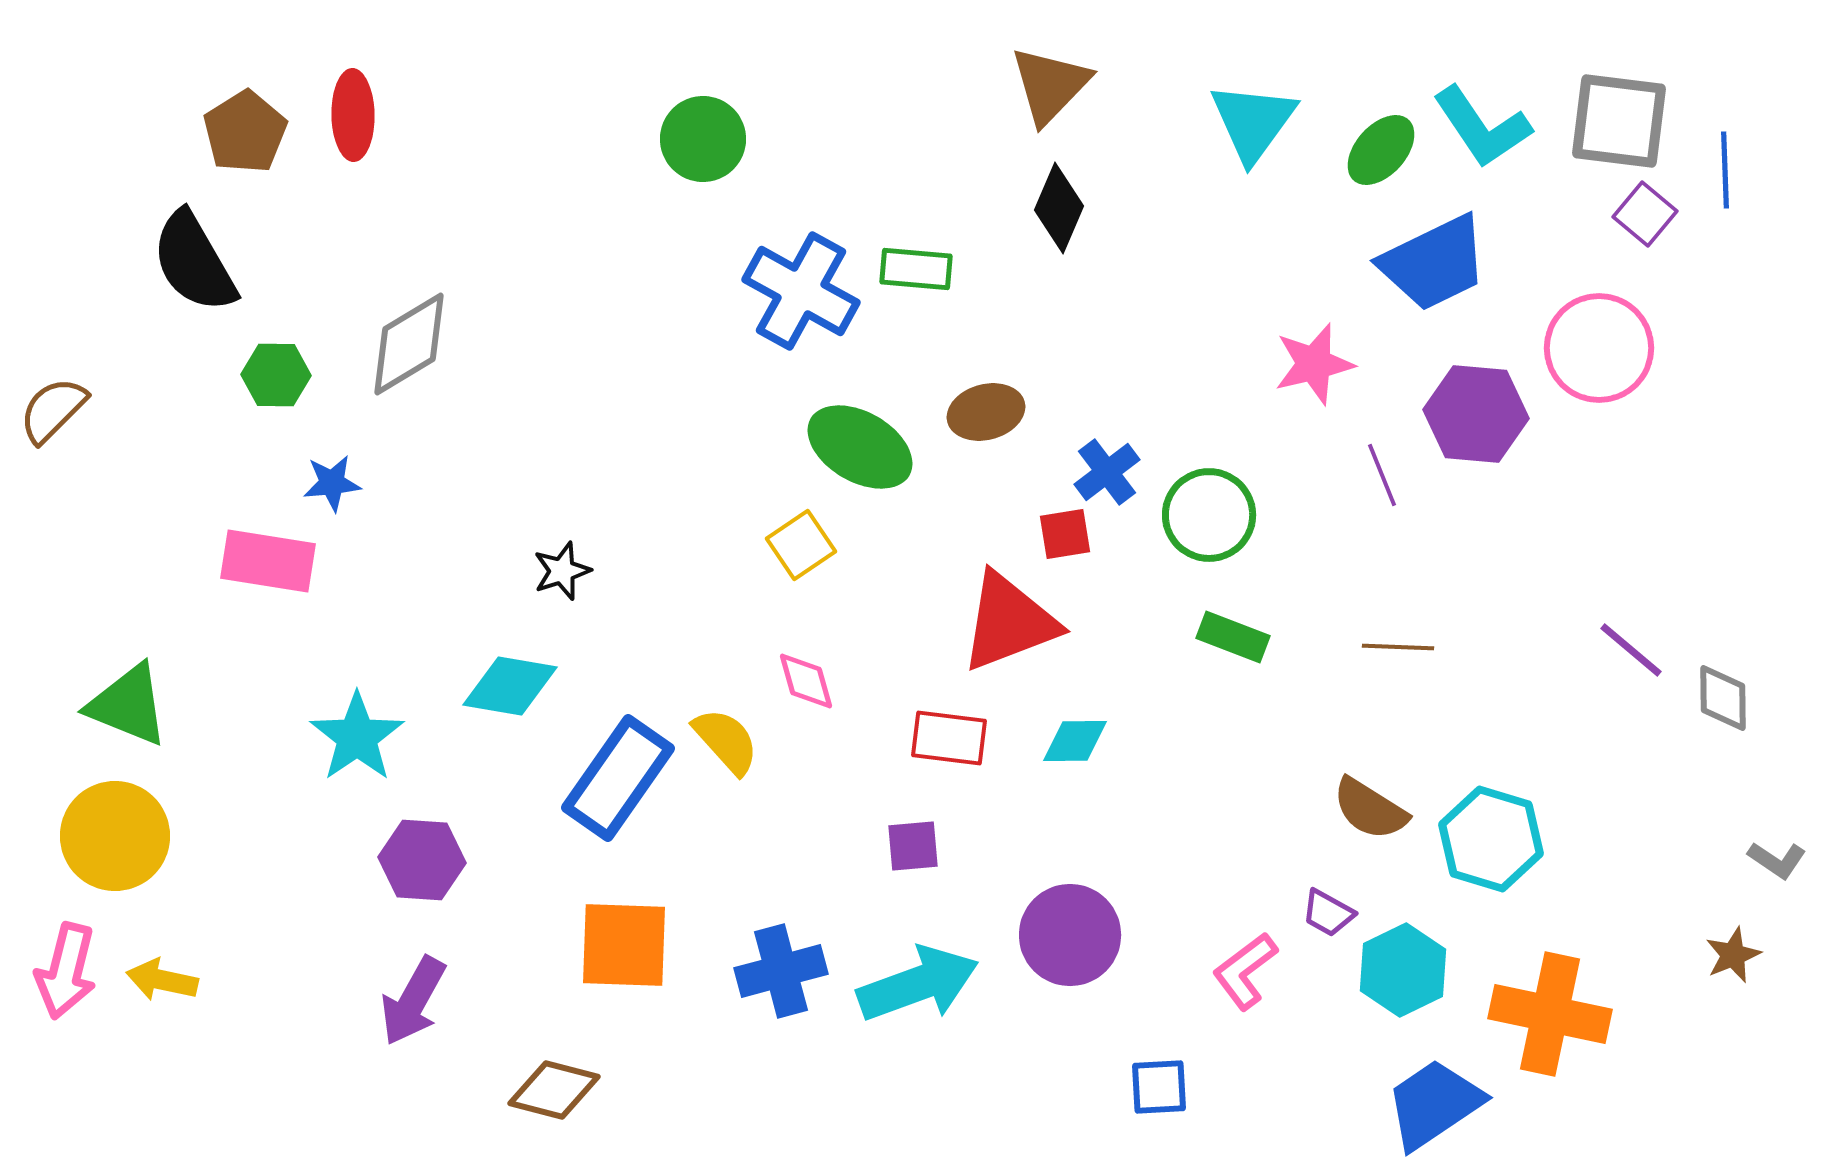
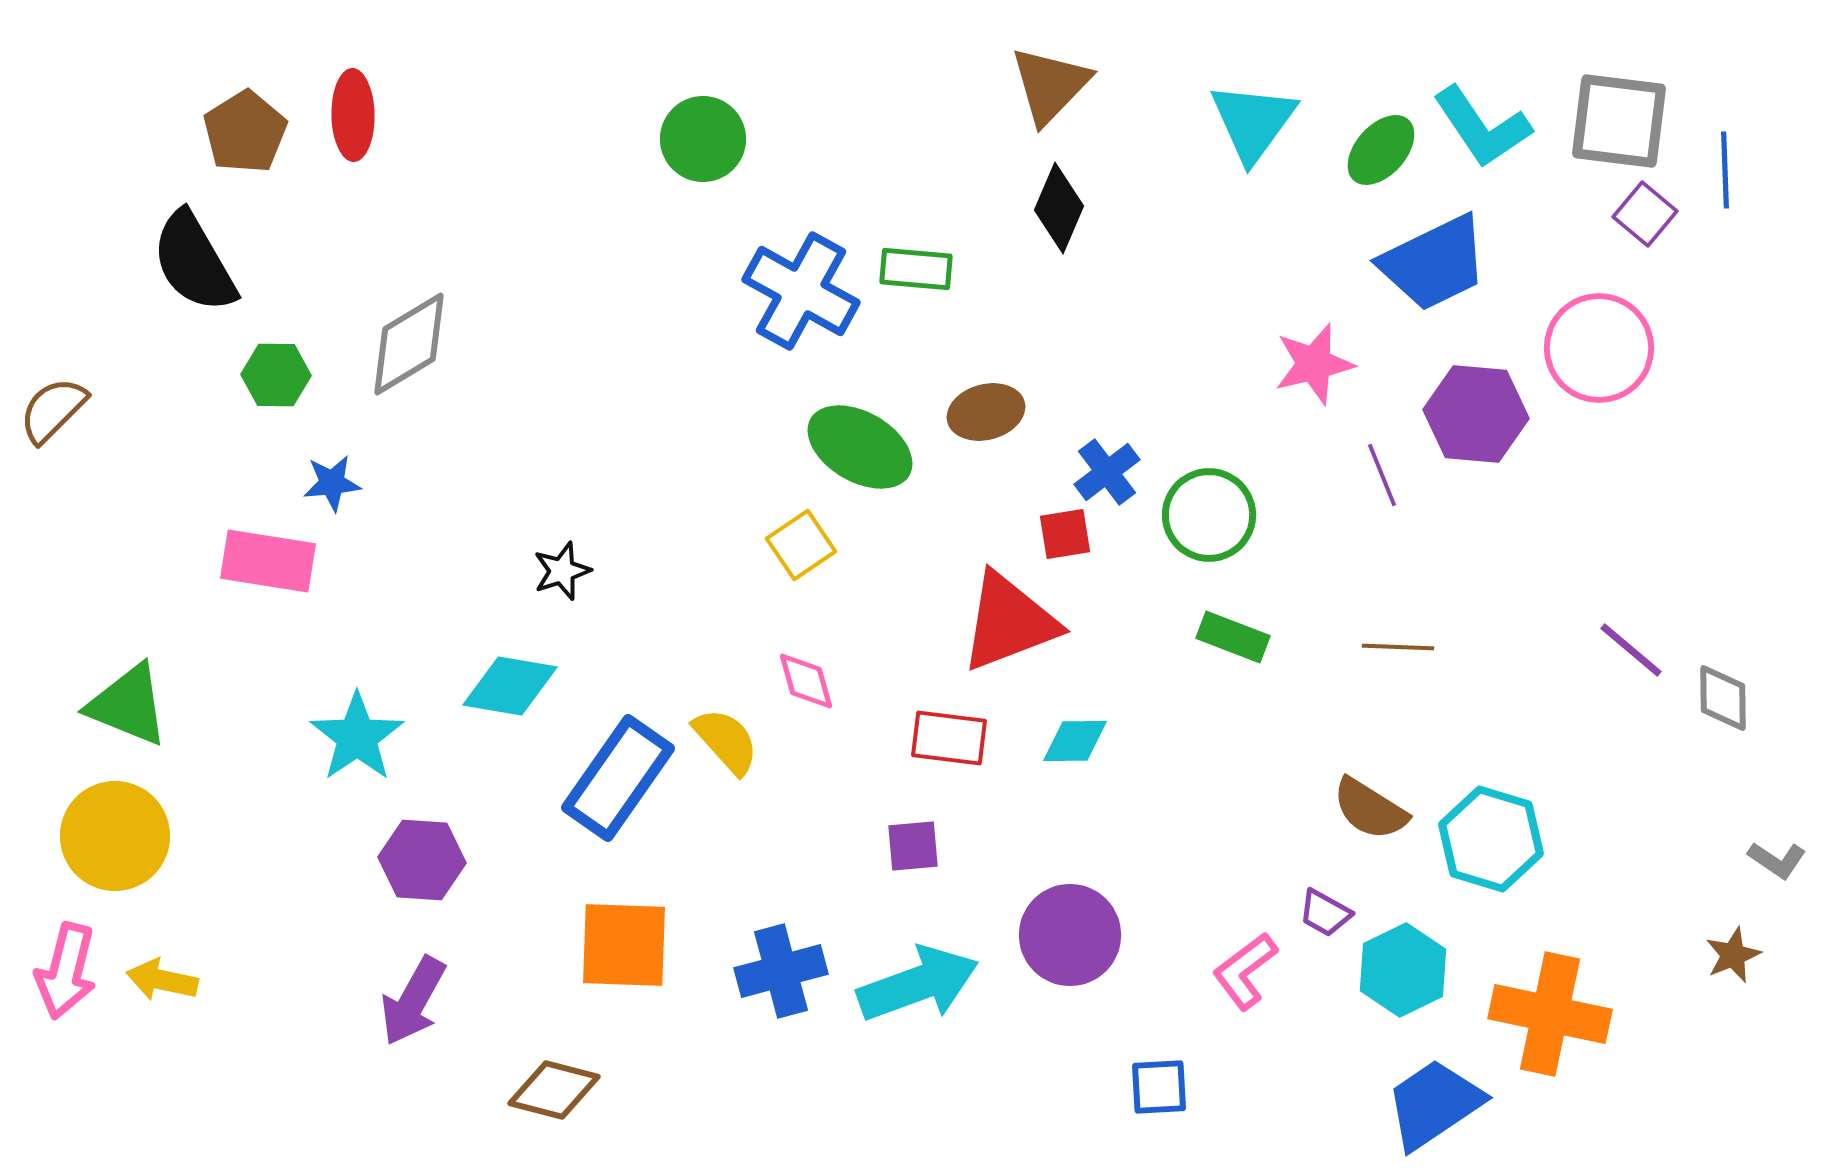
purple trapezoid at (1328, 913): moved 3 px left
